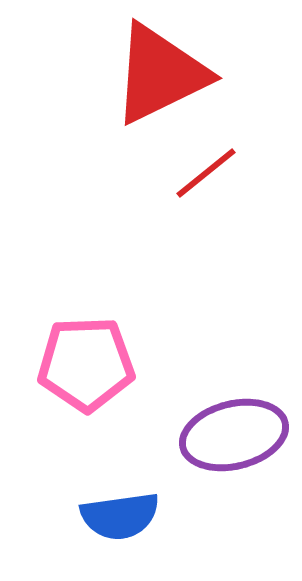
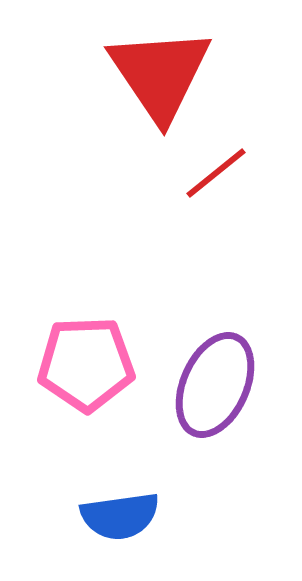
red triangle: rotated 38 degrees counterclockwise
red line: moved 10 px right
purple ellipse: moved 19 px left, 50 px up; rotated 52 degrees counterclockwise
